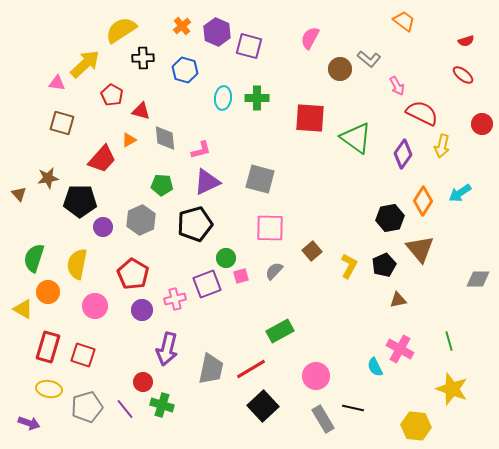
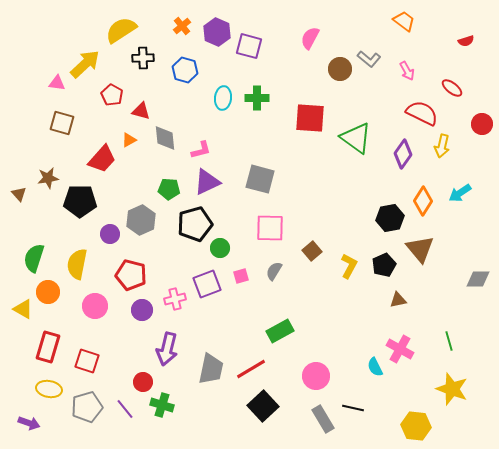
red ellipse at (463, 75): moved 11 px left, 13 px down
pink arrow at (397, 86): moved 10 px right, 15 px up
green pentagon at (162, 185): moved 7 px right, 4 px down
purple circle at (103, 227): moved 7 px right, 7 px down
green circle at (226, 258): moved 6 px left, 10 px up
gray semicircle at (274, 271): rotated 12 degrees counterclockwise
red pentagon at (133, 274): moved 2 px left, 1 px down; rotated 16 degrees counterclockwise
red square at (83, 355): moved 4 px right, 6 px down
